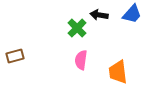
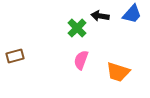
black arrow: moved 1 px right, 1 px down
pink semicircle: rotated 12 degrees clockwise
orange trapezoid: rotated 65 degrees counterclockwise
